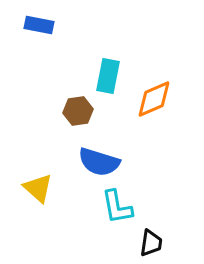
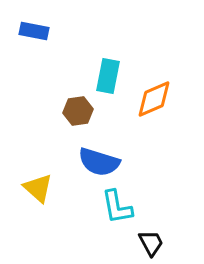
blue rectangle: moved 5 px left, 6 px down
black trapezoid: rotated 36 degrees counterclockwise
